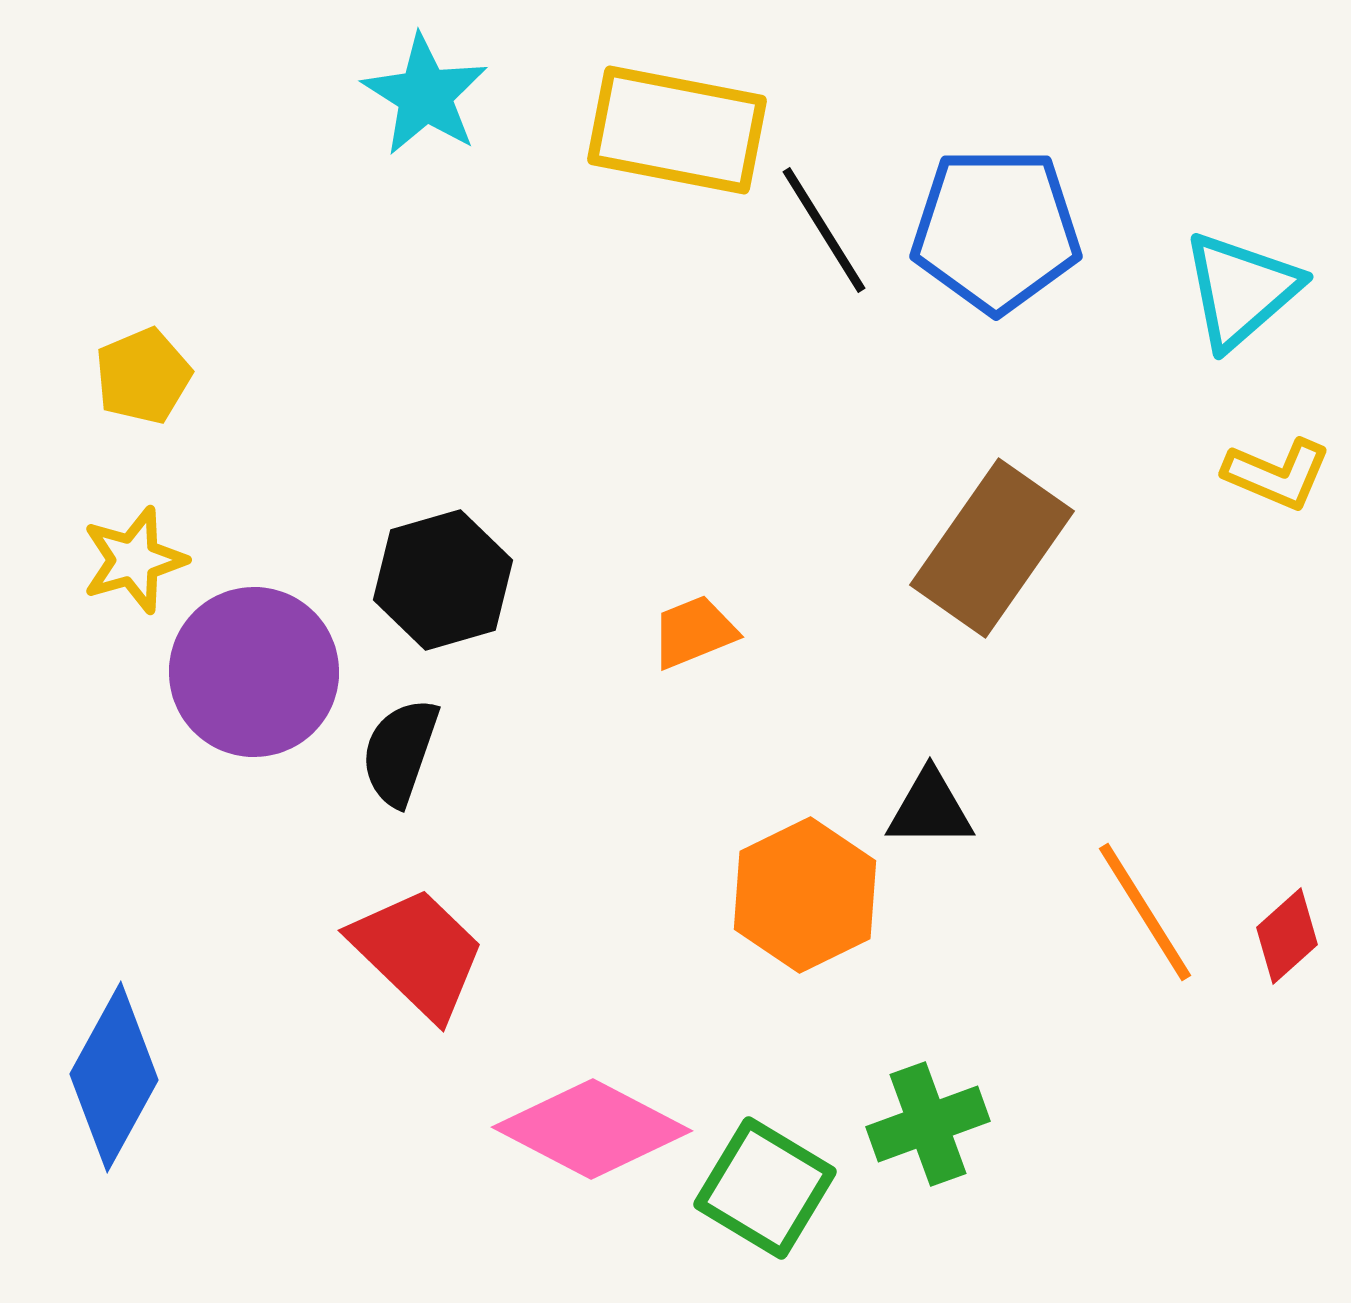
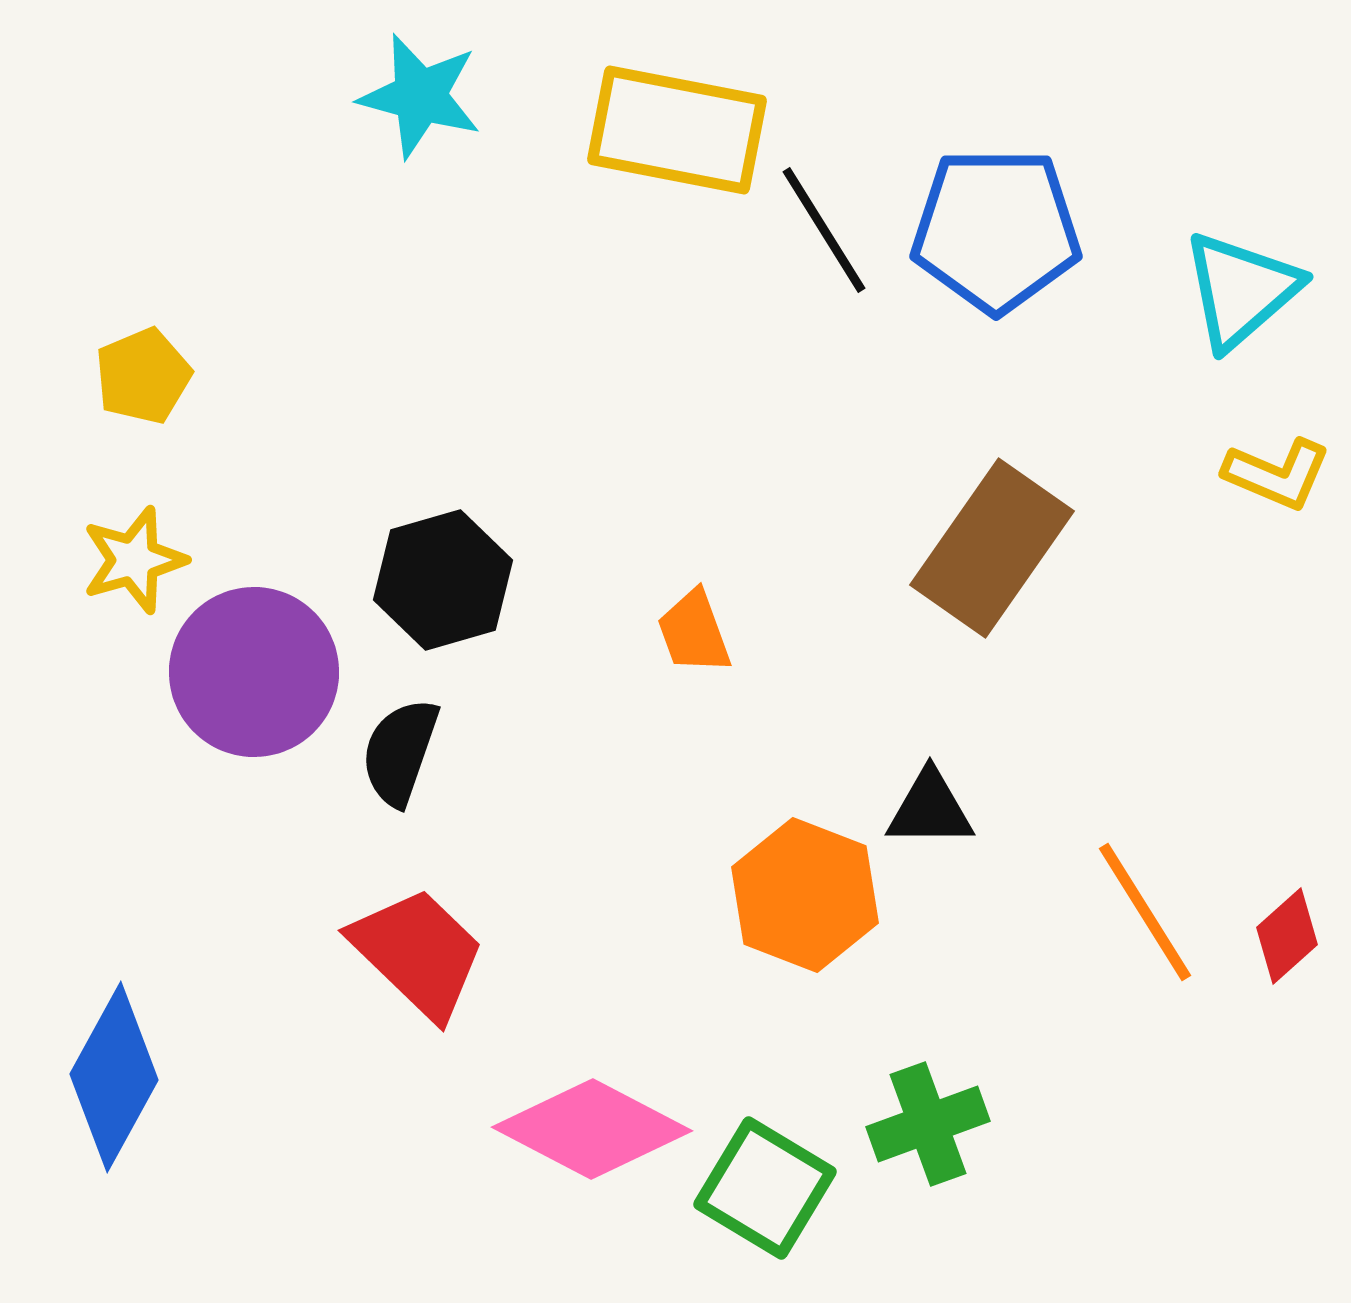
cyan star: moved 5 px left, 1 px down; rotated 17 degrees counterclockwise
orange trapezoid: rotated 88 degrees counterclockwise
orange hexagon: rotated 13 degrees counterclockwise
